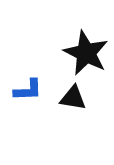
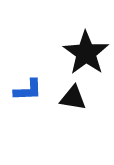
black star: rotated 9 degrees clockwise
